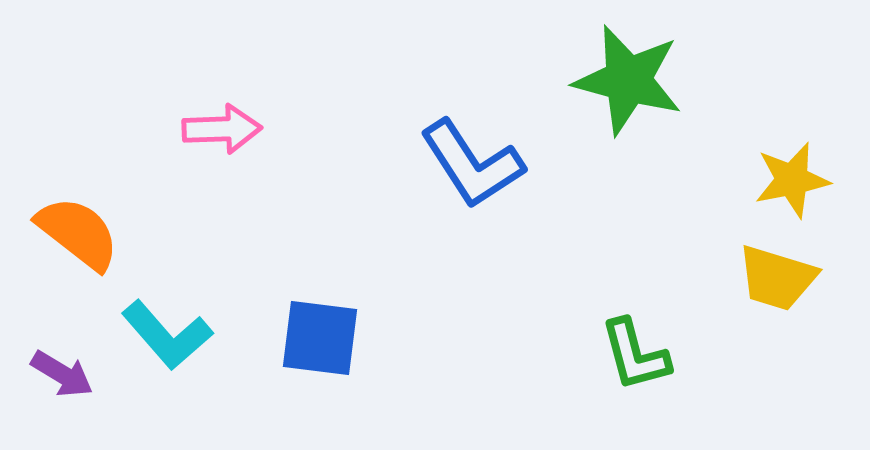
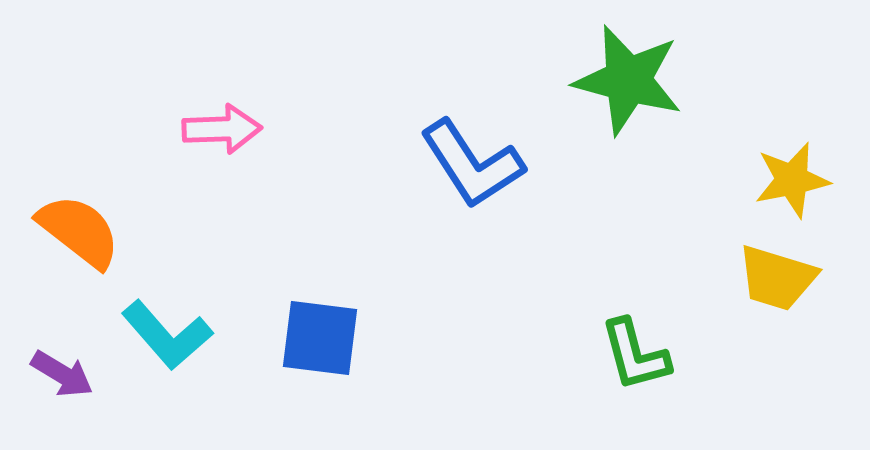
orange semicircle: moved 1 px right, 2 px up
